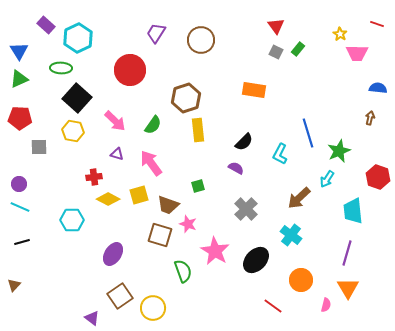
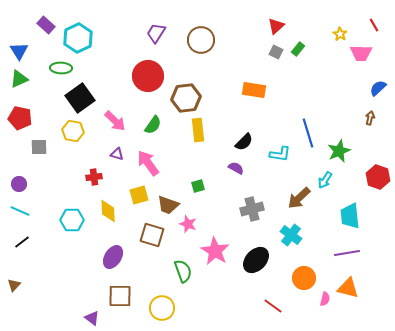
red line at (377, 24): moved 3 px left, 1 px down; rotated 40 degrees clockwise
red triangle at (276, 26): rotated 24 degrees clockwise
pink trapezoid at (357, 53): moved 4 px right
red circle at (130, 70): moved 18 px right, 6 px down
blue semicircle at (378, 88): rotated 48 degrees counterclockwise
black square at (77, 98): moved 3 px right; rotated 12 degrees clockwise
brown hexagon at (186, 98): rotated 12 degrees clockwise
red pentagon at (20, 118): rotated 10 degrees clockwise
cyan L-shape at (280, 154): rotated 110 degrees counterclockwise
pink arrow at (151, 163): moved 3 px left
cyan arrow at (327, 179): moved 2 px left, 1 px down
yellow diamond at (108, 199): moved 12 px down; rotated 60 degrees clockwise
cyan line at (20, 207): moved 4 px down
gray cross at (246, 209): moved 6 px right; rotated 30 degrees clockwise
cyan trapezoid at (353, 211): moved 3 px left, 5 px down
brown square at (160, 235): moved 8 px left
black line at (22, 242): rotated 21 degrees counterclockwise
purple line at (347, 253): rotated 65 degrees clockwise
purple ellipse at (113, 254): moved 3 px down
orange circle at (301, 280): moved 3 px right, 2 px up
orange triangle at (348, 288): rotated 45 degrees counterclockwise
brown square at (120, 296): rotated 35 degrees clockwise
pink semicircle at (326, 305): moved 1 px left, 6 px up
yellow circle at (153, 308): moved 9 px right
